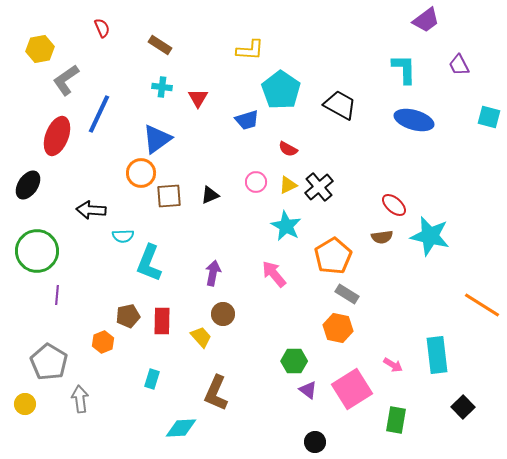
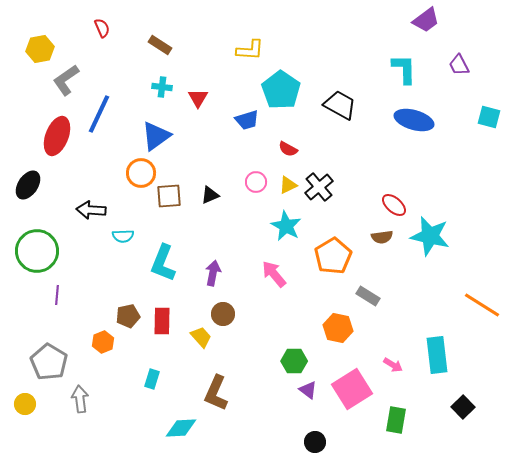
blue triangle at (157, 139): moved 1 px left, 3 px up
cyan L-shape at (149, 263): moved 14 px right
gray rectangle at (347, 294): moved 21 px right, 2 px down
